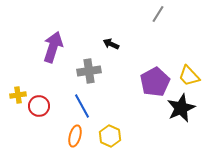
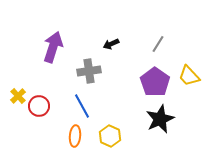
gray line: moved 30 px down
black arrow: rotated 49 degrees counterclockwise
purple pentagon: rotated 8 degrees counterclockwise
yellow cross: moved 1 px down; rotated 35 degrees counterclockwise
black star: moved 21 px left, 11 px down
orange ellipse: rotated 10 degrees counterclockwise
